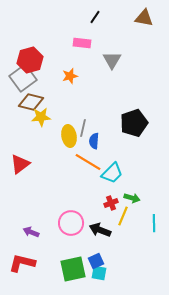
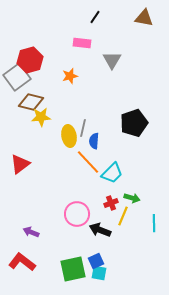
gray square: moved 6 px left, 1 px up
orange line: rotated 16 degrees clockwise
pink circle: moved 6 px right, 9 px up
red L-shape: moved 1 px up; rotated 24 degrees clockwise
